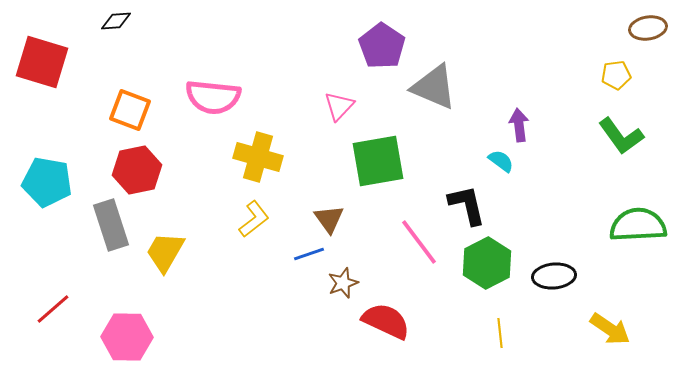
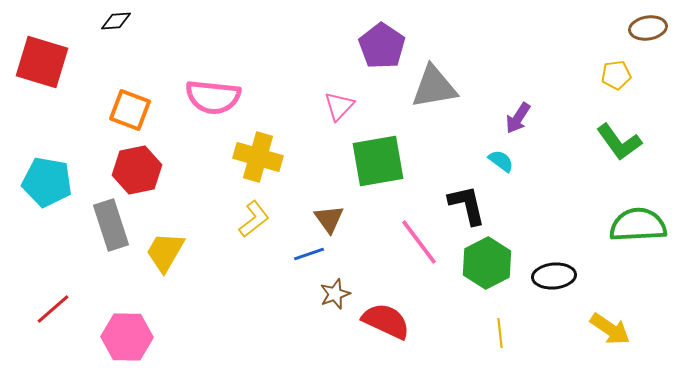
gray triangle: rotated 33 degrees counterclockwise
purple arrow: moved 1 px left, 7 px up; rotated 140 degrees counterclockwise
green L-shape: moved 2 px left, 6 px down
brown star: moved 8 px left, 11 px down
